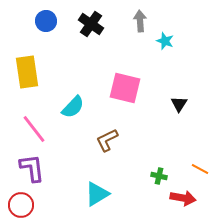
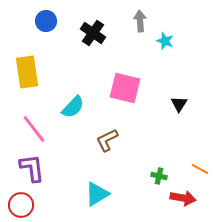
black cross: moved 2 px right, 9 px down
